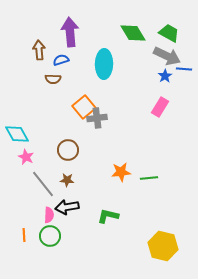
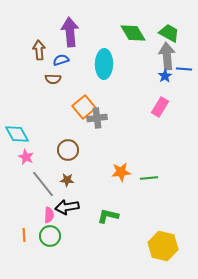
gray arrow: rotated 120 degrees counterclockwise
